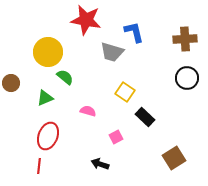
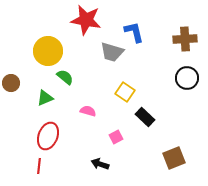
yellow circle: moved 1 px up
brown square: rotated 10 degrees clockwise
